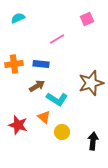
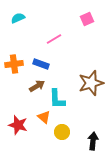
pink line: moved 3 px left
blue rectangle: rotated 14 degrees clockwise
cyan L-shape: rotated 55 degrees clockwise
